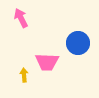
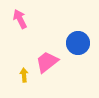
pink arrow: moved 1 px left, 1 px down
pink trapezoid: rotated 140 degrees clockwise
